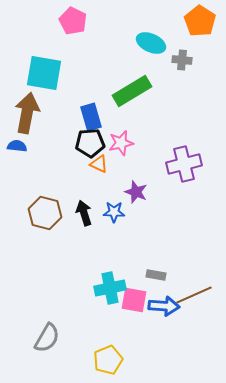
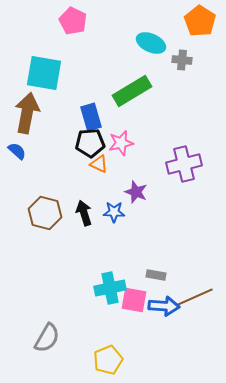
blue semicircle: moved 5 px down; rotated 36 degrees clockwise
brown line: moved 1 px right, 2 px down
